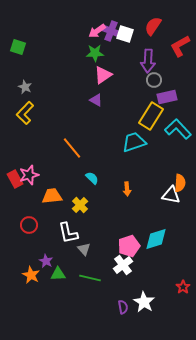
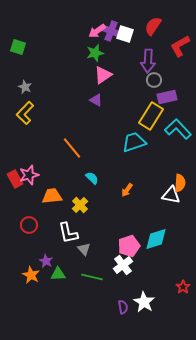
green star: rotated 12 degrees counterclockwise
orange arrow: moved 1 px down; rotated 40 degrees clockwise
green line: moved 2 px right, 1 px up
